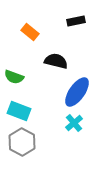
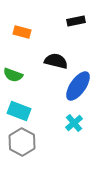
orange rectangle: moved 8 px left; rotated 24 degrees counterclockwise
green semicircle: moved 1 px left, 2 px up
blue ellipse: moved 1 px right, 6 px up
